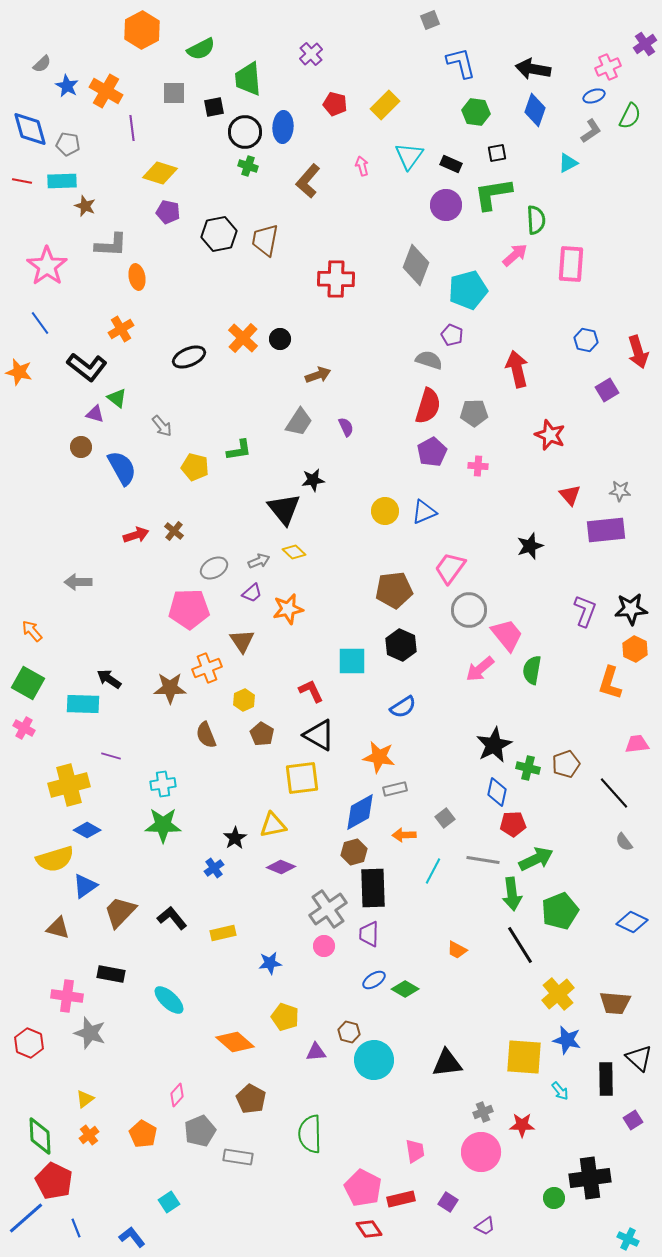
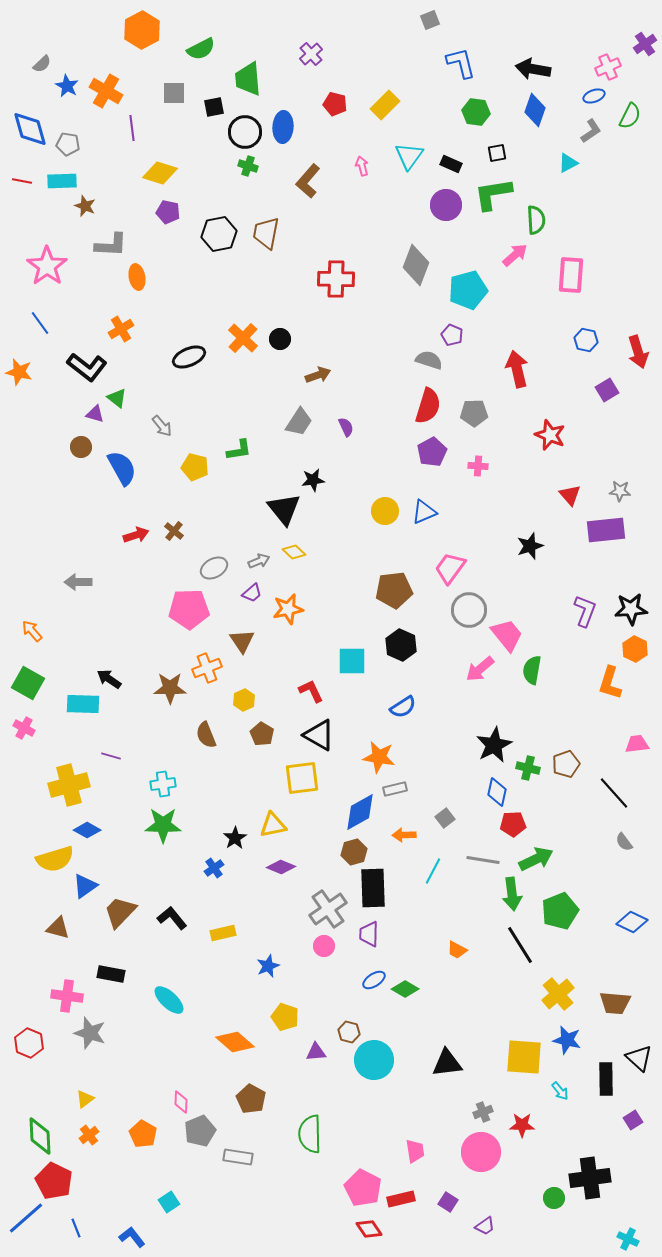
brown trapezoid at (265, 240): moved 1 px right, 7 px up
pink rectangle at (571, 264): moved 11 px down
blue star at (270, 963): moved 2 px left, 3 px down; rotated 15 degrees counterclockwise
pink diamond at (177, 1095): moved 4 px right, 7 px down; rotated 40 degrees counterclockwise
